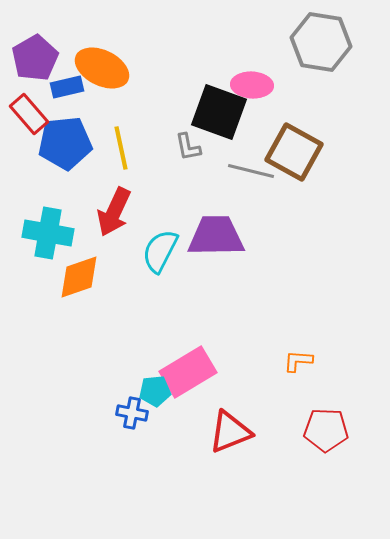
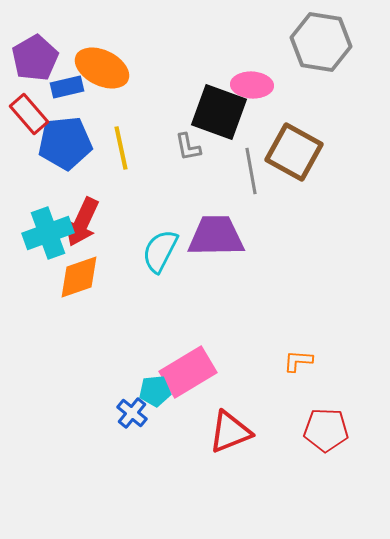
gray line: rotated 66 degrees clockwise
red arrow: moved 32 px left, 10 px down
cyan cross: rotated 30 degrees counterclockwise
blue cross: rotated 28 degrees clockwise
